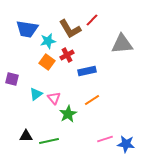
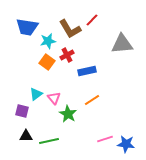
blue trapezoid: moved 2 px up
purple square: moved 10 px right, 32 px down
green star: rotated 12 degrees counterclockwise
